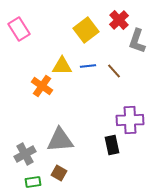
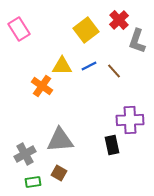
blue line: moved 1 px right; rotated 21 degrees counterclockwise
